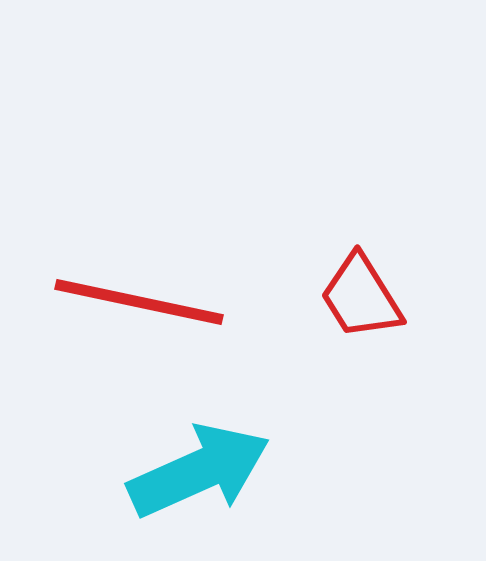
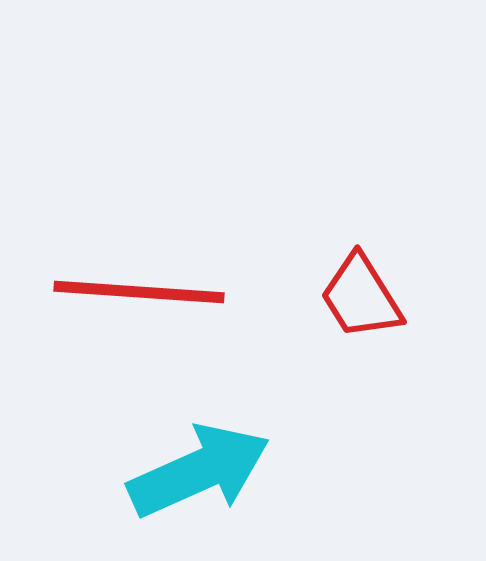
red line: moved 10 px up; rotated 8 degrees counterclockwise
